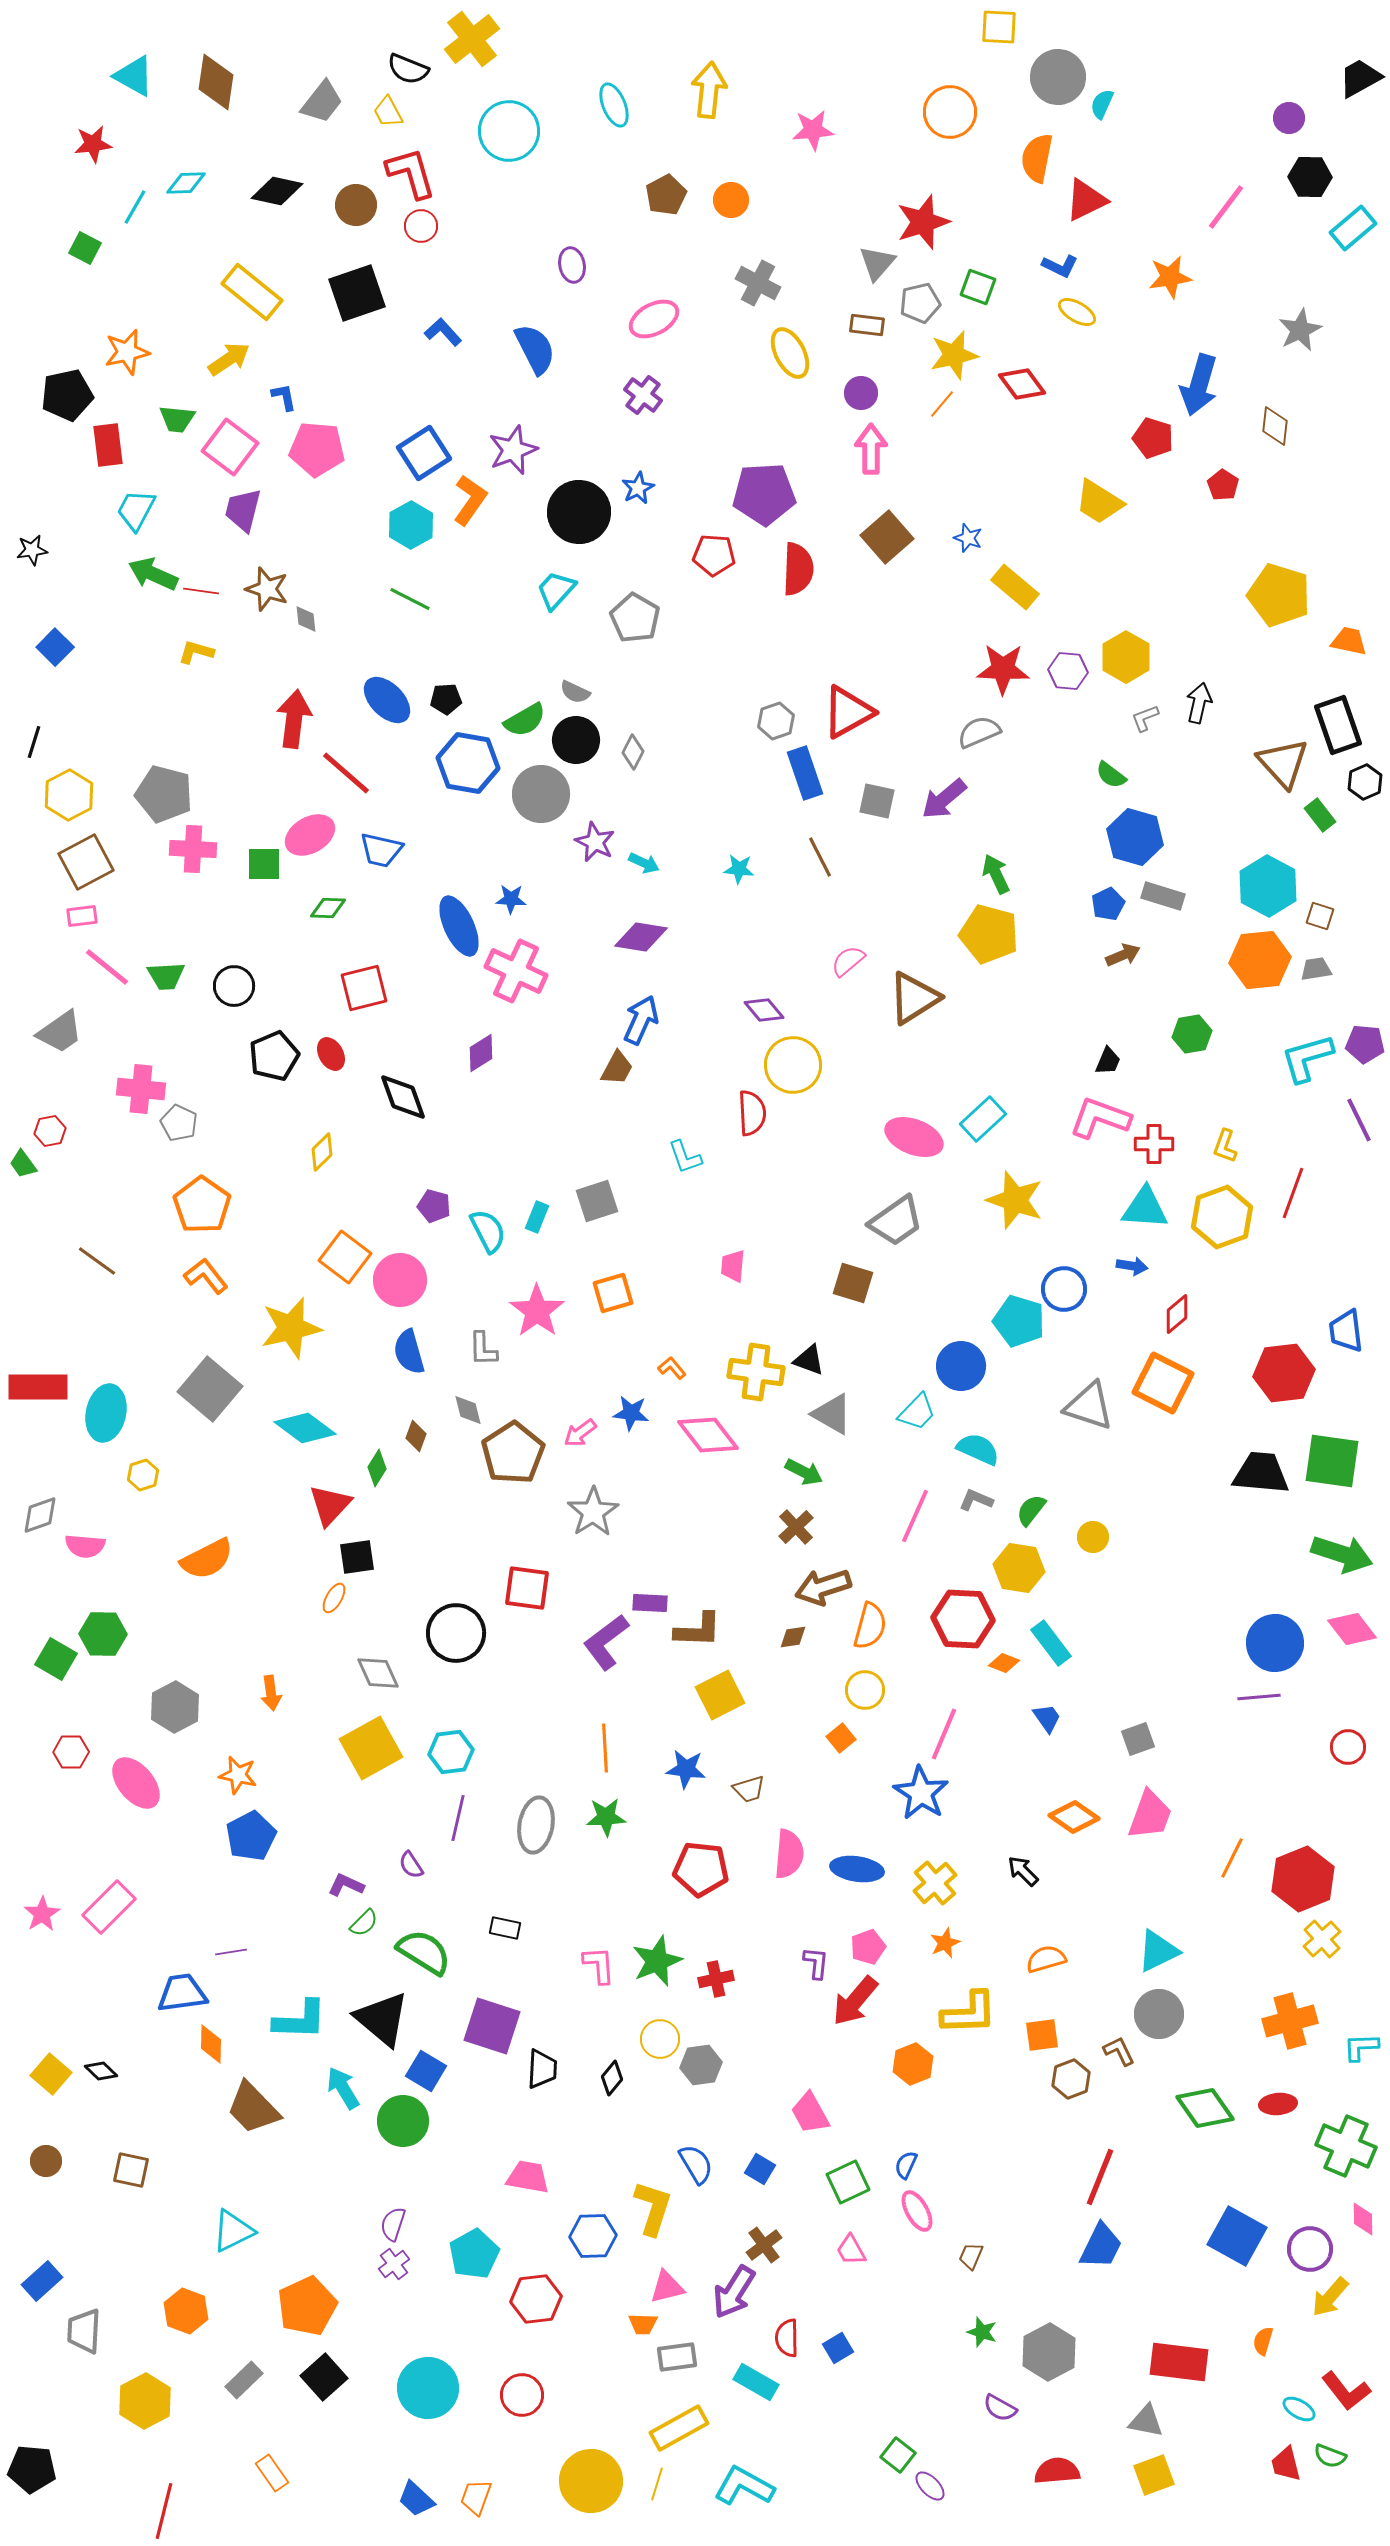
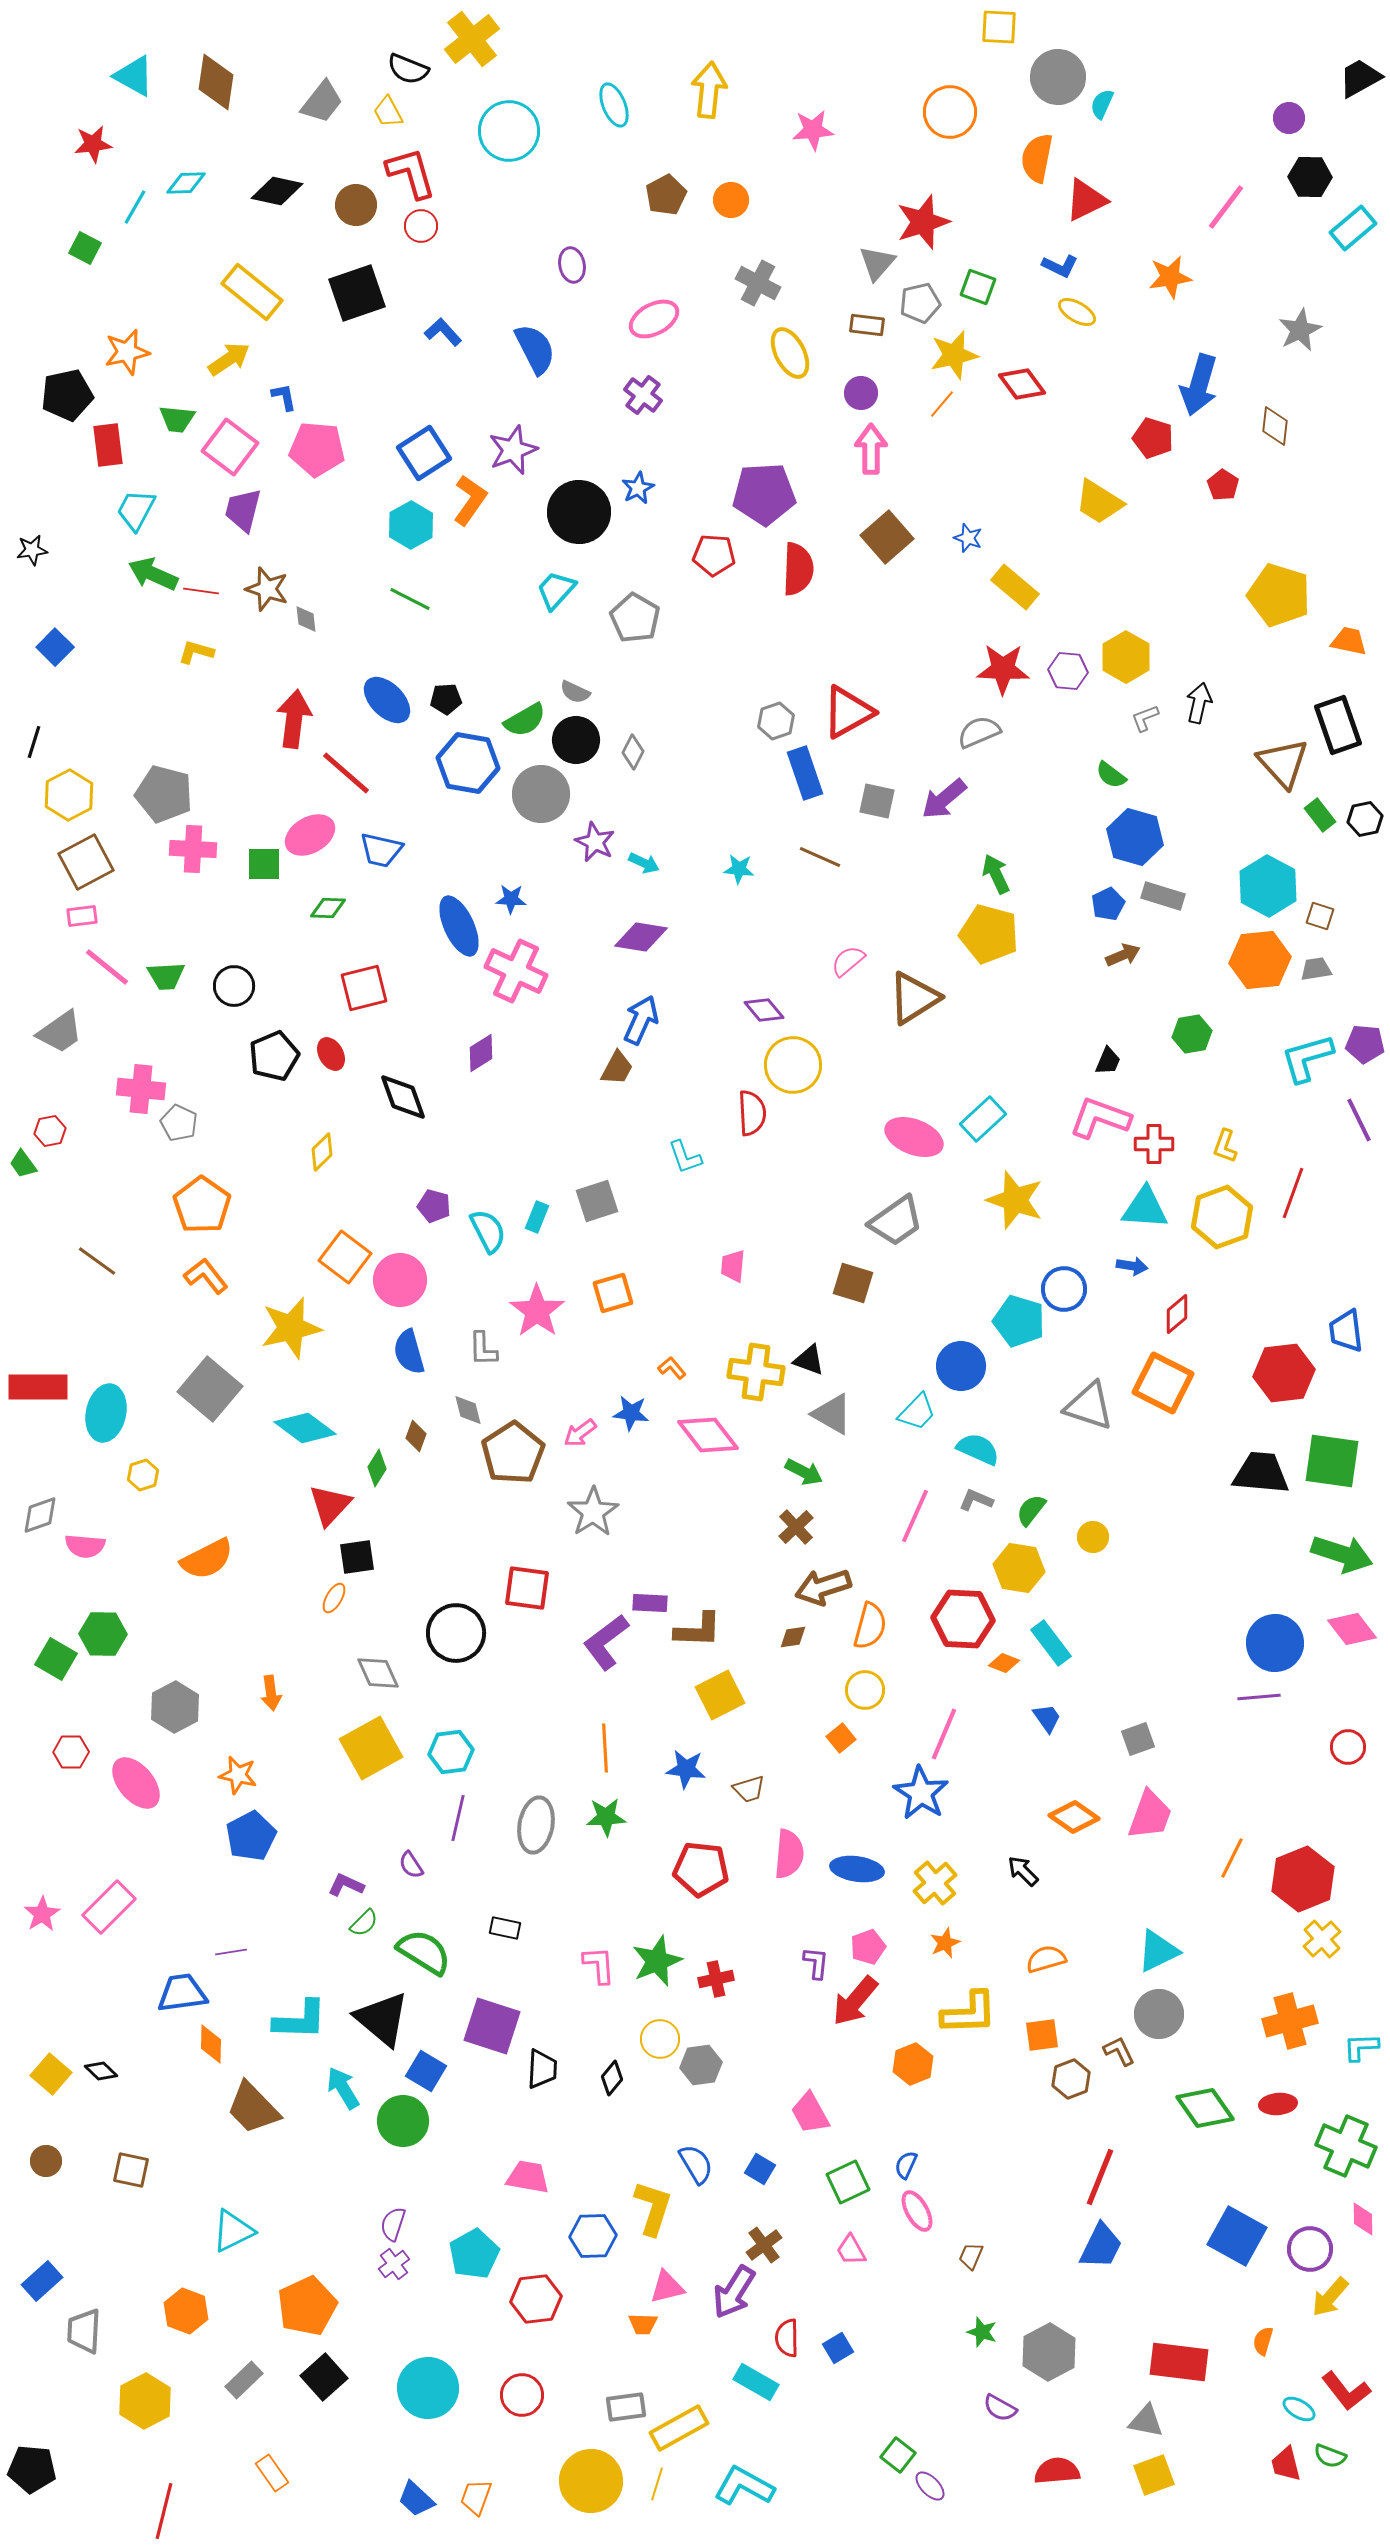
black hexagon at (1365, 782): moved 37 px down; rotated 12 degrees clockwise
brown line at (820, 857): rotated 39 degrees counterclockwise
gray rectangle at (677, 2357): moved 51 px left, 50 px down
